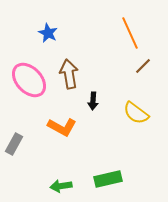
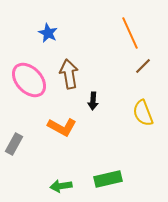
yellow semicircle: moved 7 px right; rotated 32 degrees clockwise
